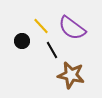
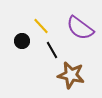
purple semicircle: moved 8 px right
